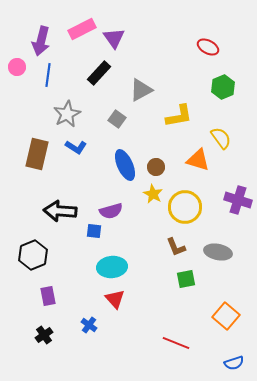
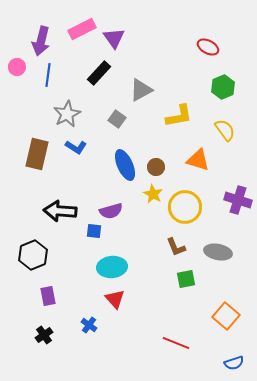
yellow semicircle: moved 4 px right, 8 px up
